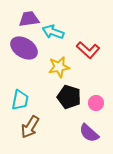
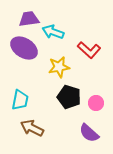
red L-shape: moved 1 px right
brown arrow: moved 2 px right, 1 px down; rotated 85 degrees clockwise
